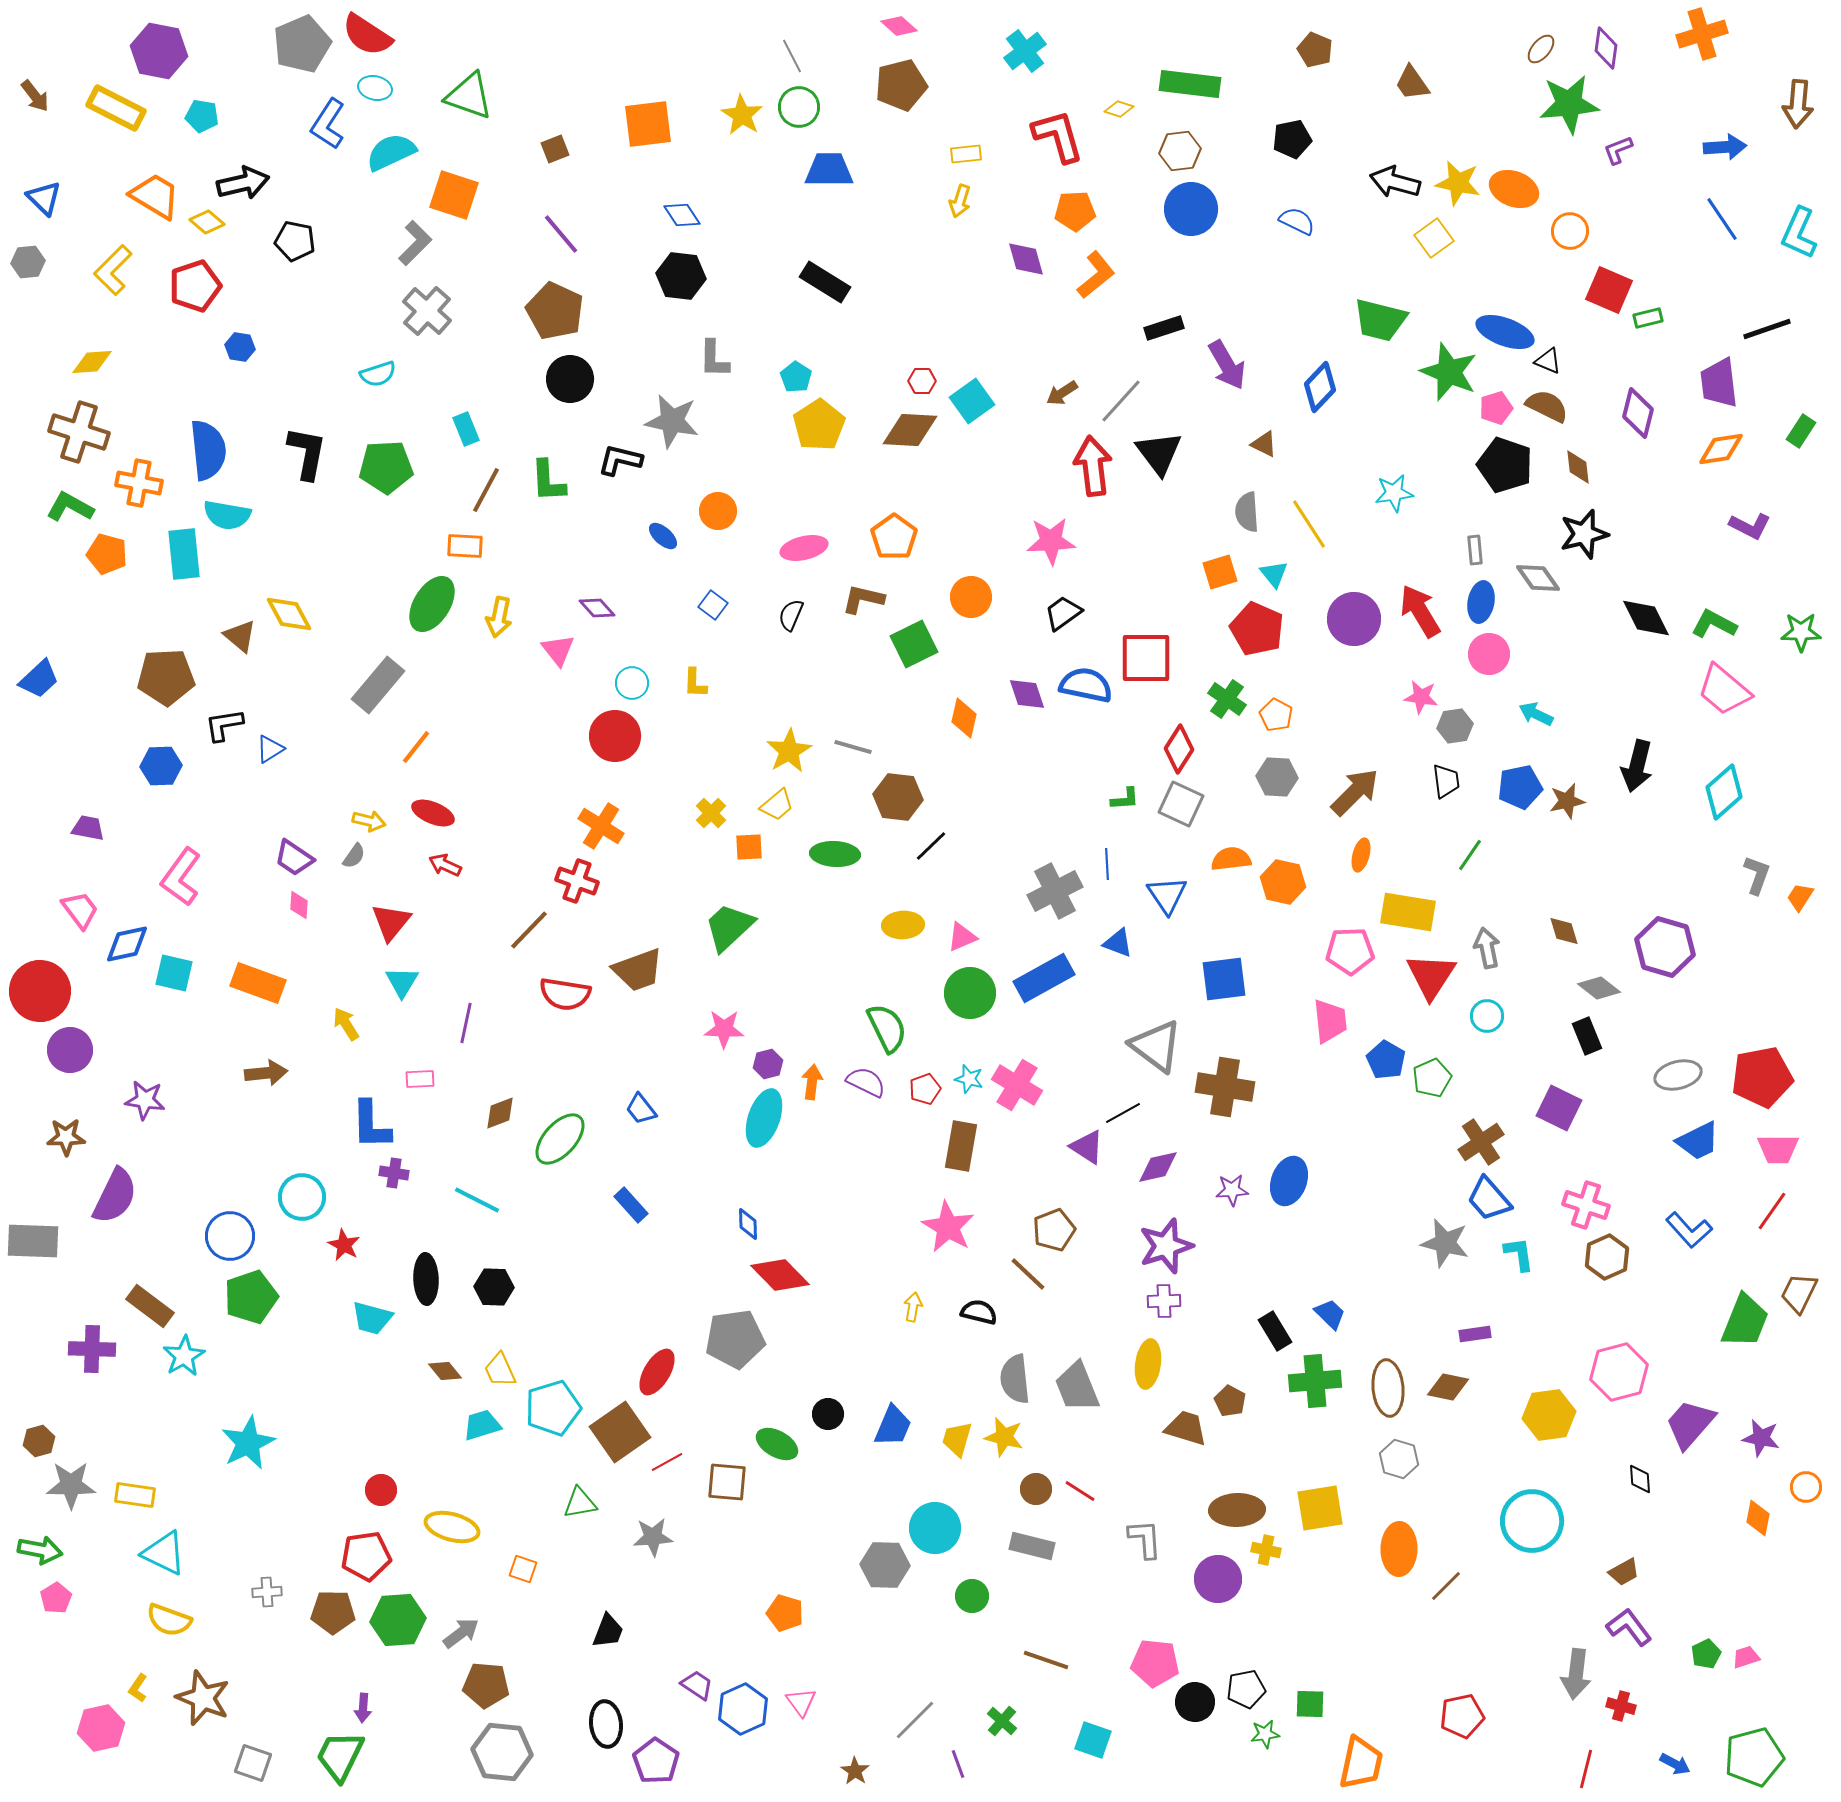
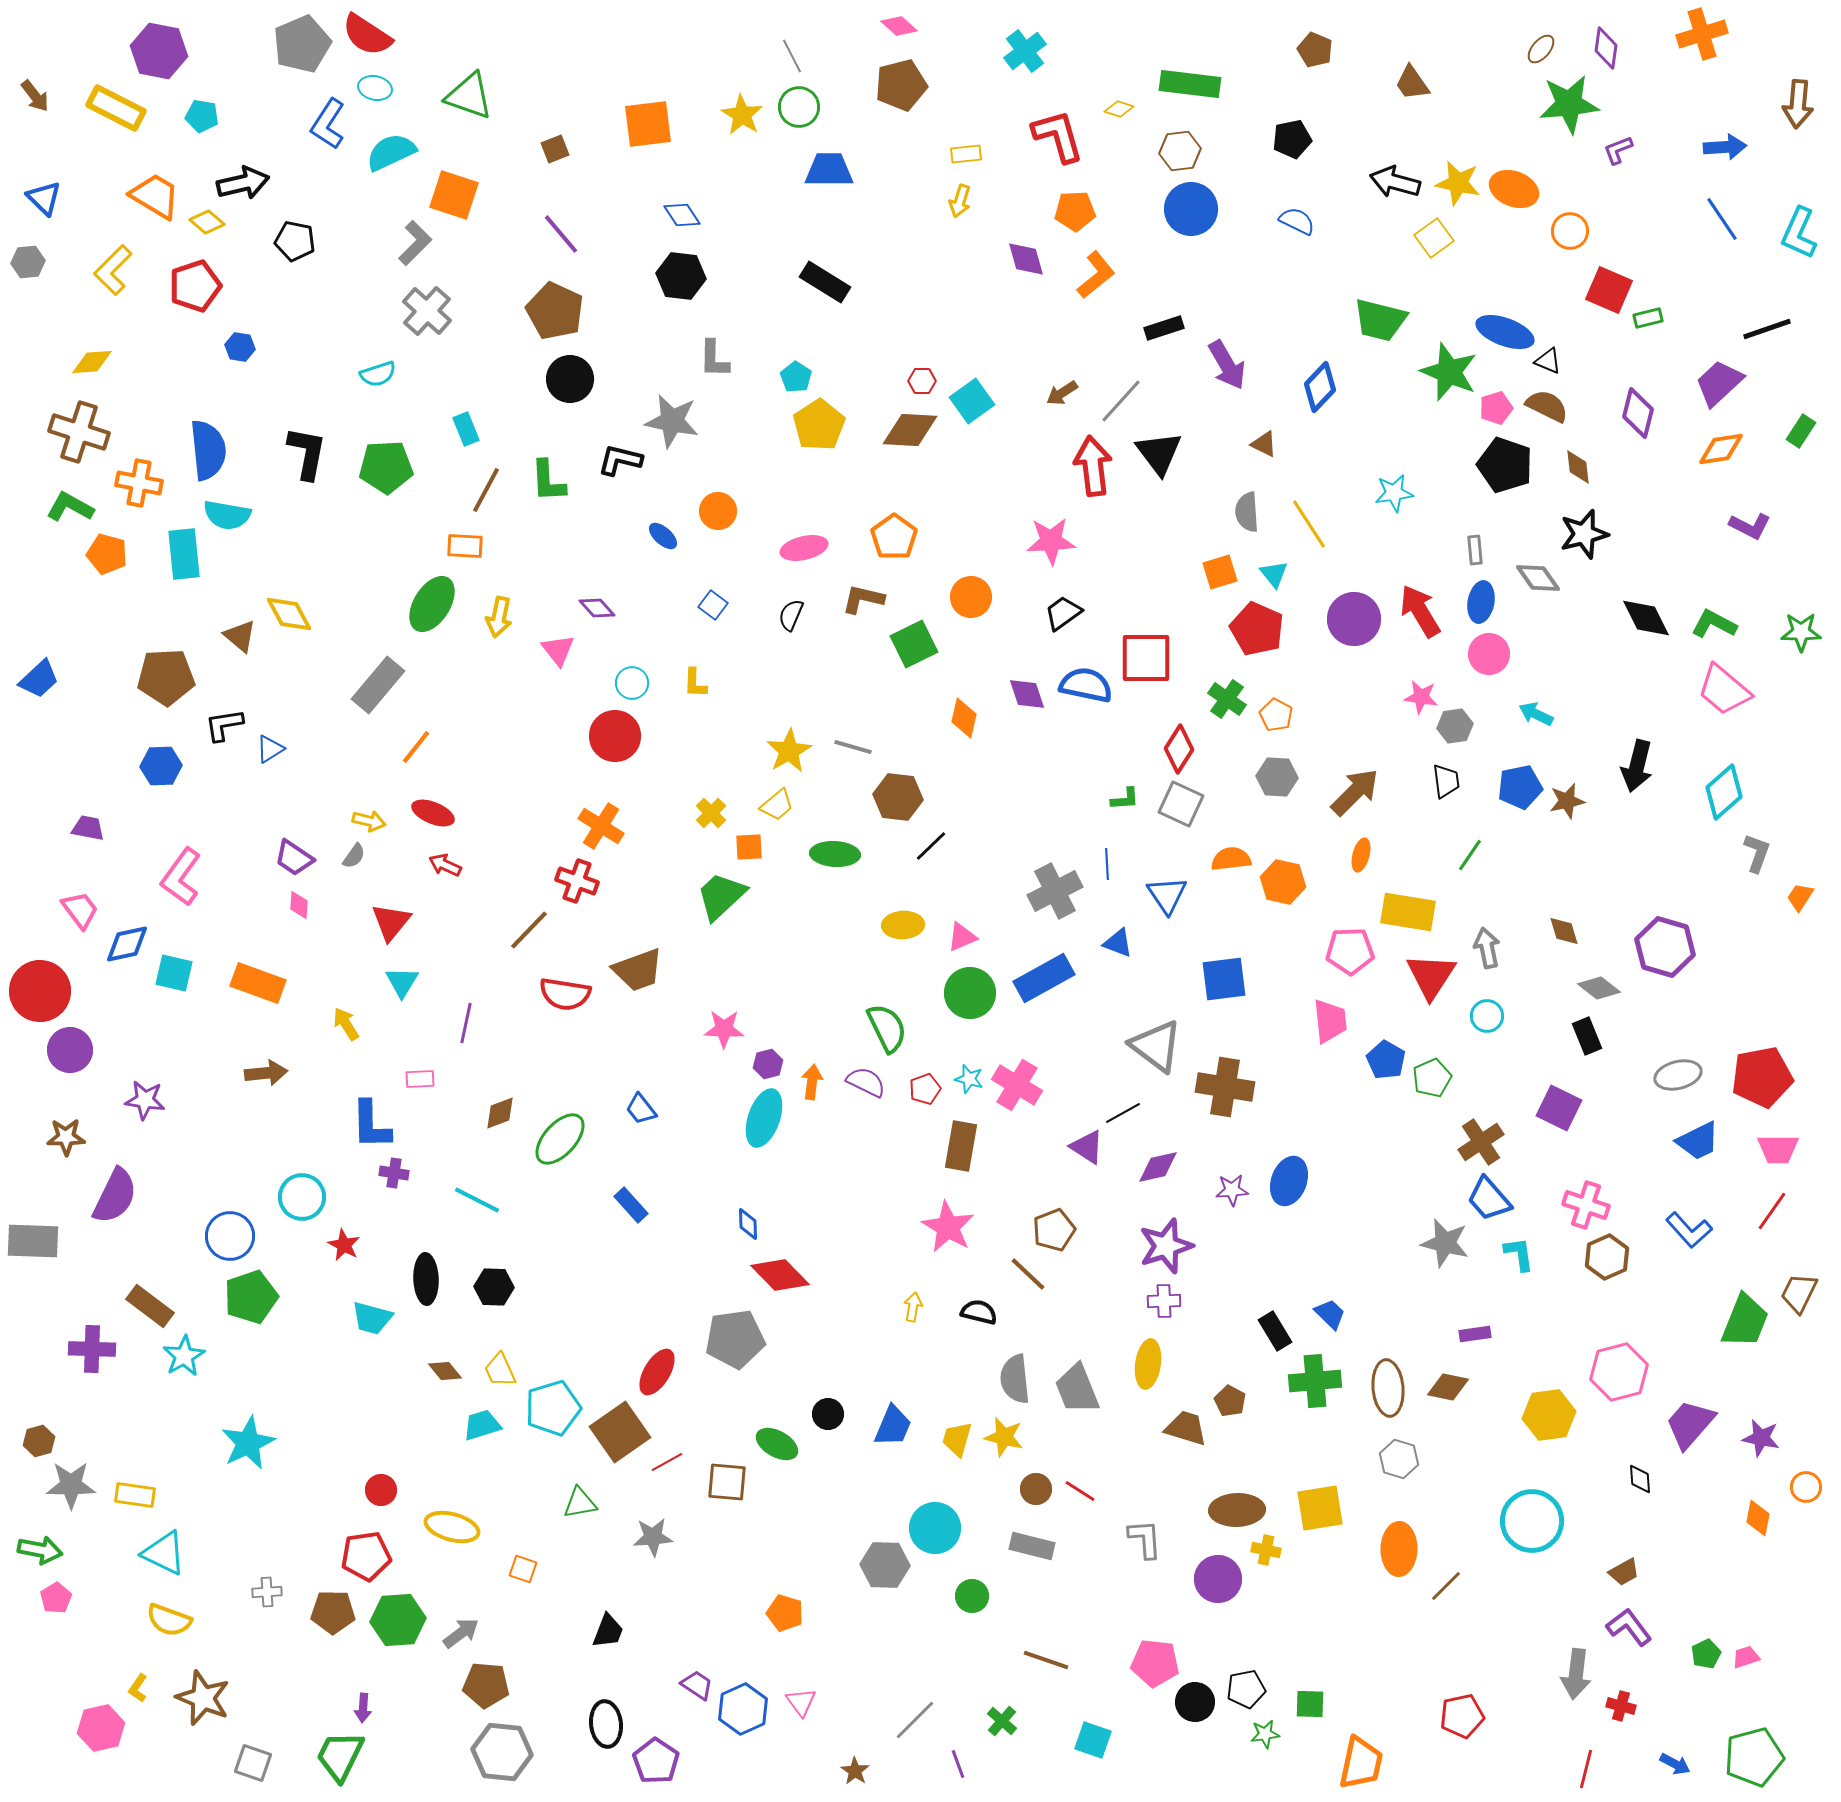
purple trapezoid at (1719, 383): rotated 54 degrees clockwise
gray L-shape at (1757, 875): moved 22 px up
green trapezoid at (729, 927): moved 8 px left, 31 px up
gray trapezoid at (1077, 1387): moved 2 px down
